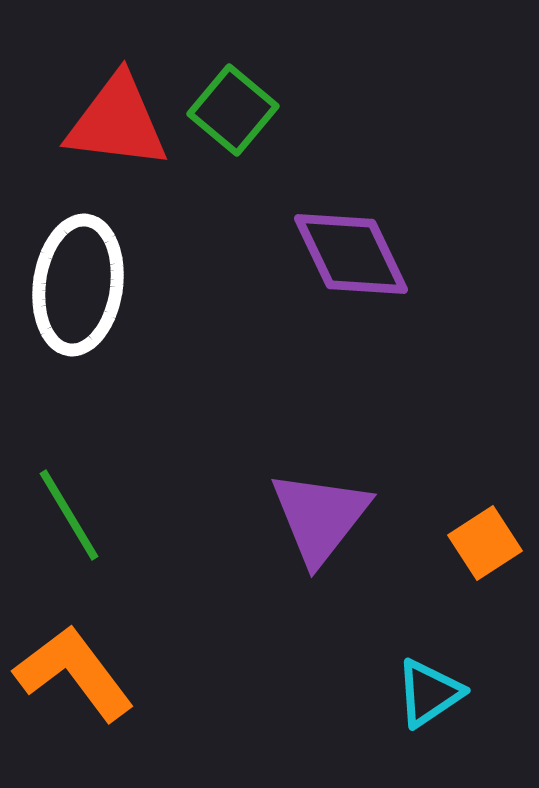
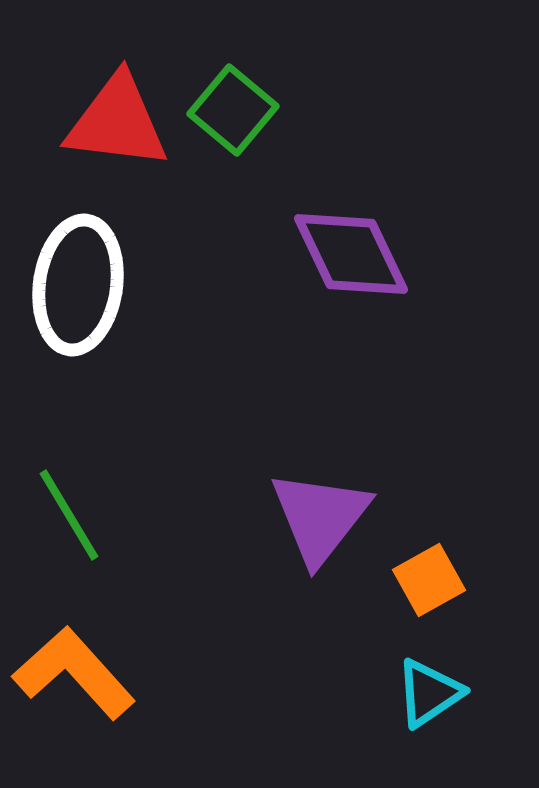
orange square: moved 56 px left, 37 px down; rotated 4 degrees clockwise
orange L-shape: rotated 5 degrees counterclockwise
